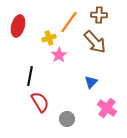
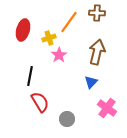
brown cross: moved 2 px left, 2 px up
red ellipse: moved 5 px right, 4 px down
brown arrow: moved 2 px right, 10 px down; rotated 125 degrees counterclockwise
